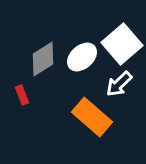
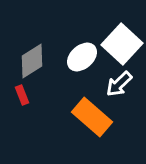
white square: rotated 6 degrees counterclockwise
gray diamond: moved 11 px left, 2 px down
